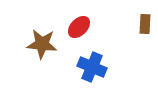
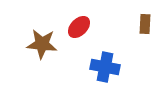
blue cross: moved 13 px right; rotated 12 degrees counterclockwise
